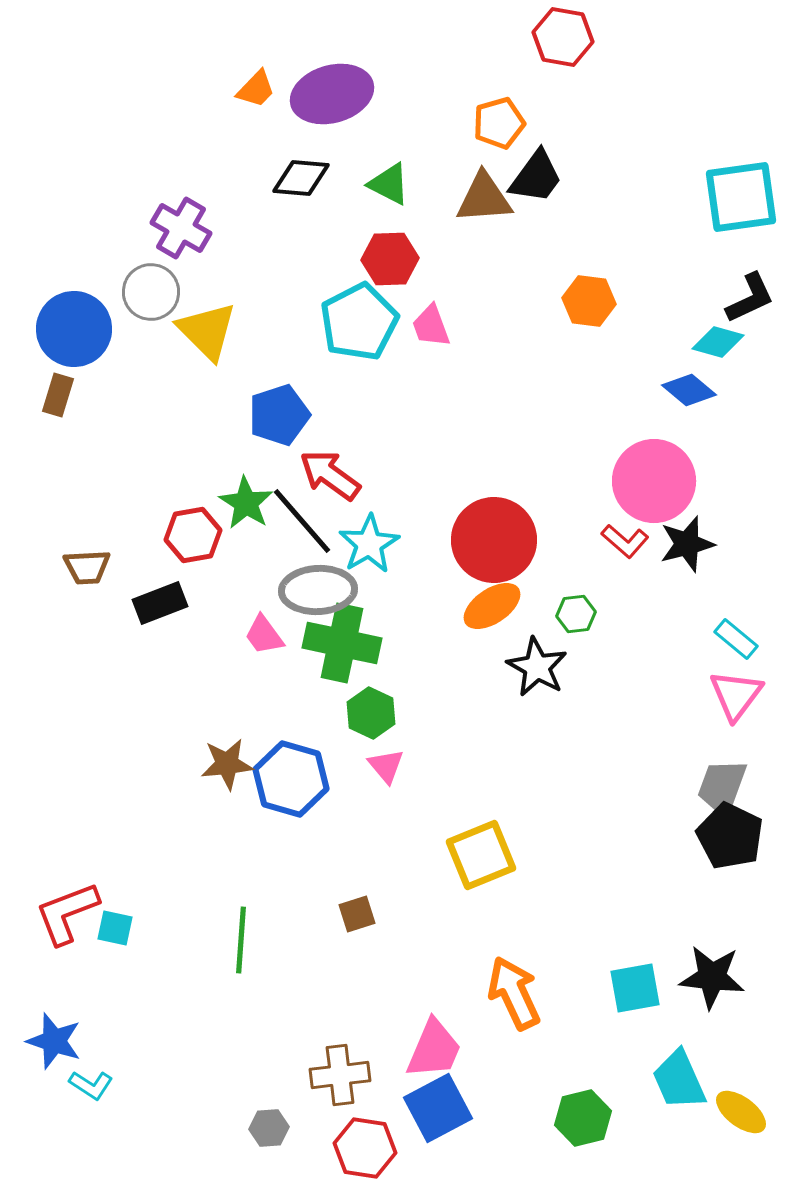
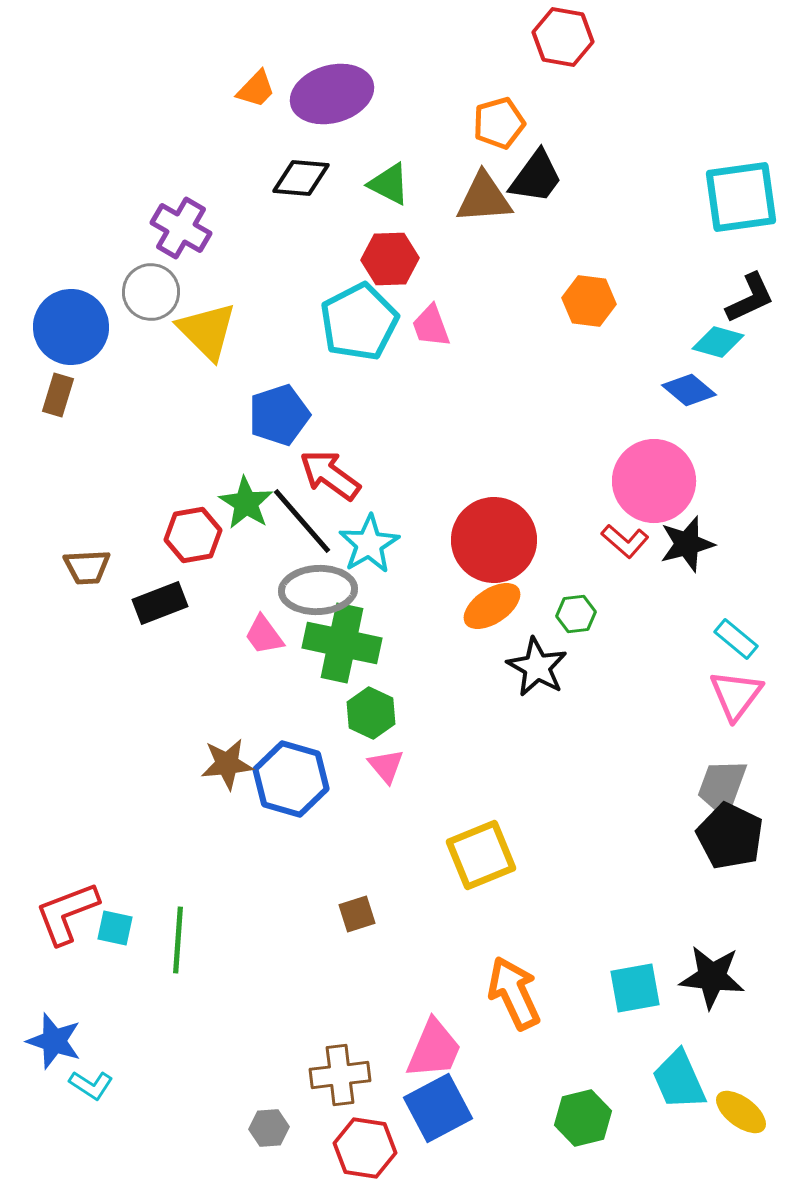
blue circle at (74, 329): moved 3 px left, 2 px up
green line at (241, 940): moved 63 px left
